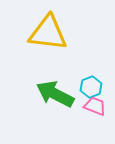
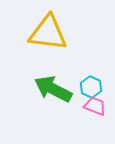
cyan hexagon: rotated 15 degrees counterclockwise
green arrow: moved 2 px left, 5 px up
